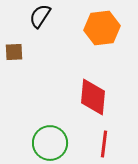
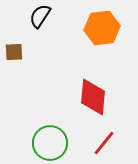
red line: moved 1 px up; rotated 32 degrees clockwise
